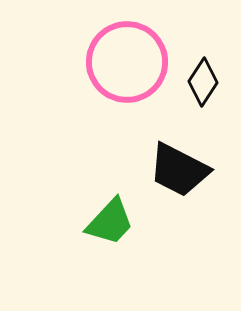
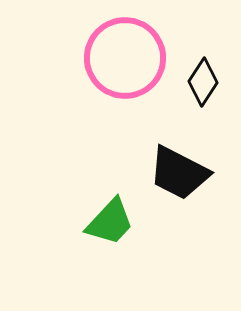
pink circle: moved 2 px left, 4 px up
black trapezoid: moved 3 px down
